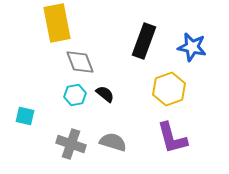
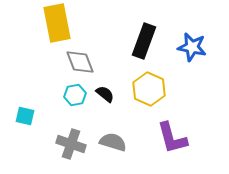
yellow hexagon: moved 20 px left; rotated 16 degrees counterclockwise
